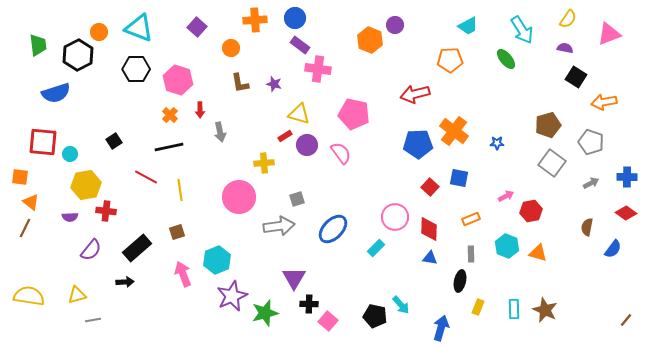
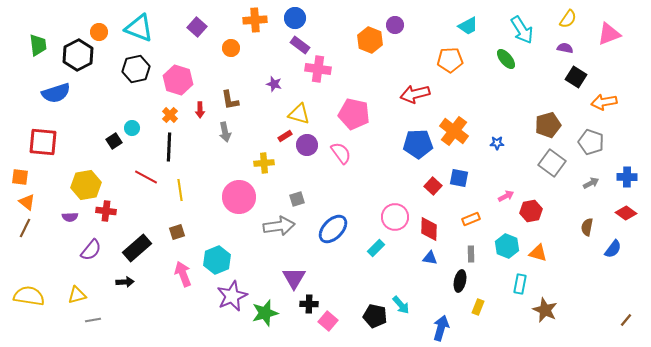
black hexagon at (136, 69): rotated 12 degrees counterclockwise
brown L-shape at (240, 83): moved 10 px left, 17 px down
gray arrow at (220, 132): moved 5 px right
black line at (169, 147): rotated 76 degrees counterclockwise
cyan circle at (70, 154): moved 62 px right, 26 px up
red square at (430, 187): moved 3 px right, 1 px up
orange triangle at (31, 202): moved 4 px left
cyan rectangle at (514, 309): moved 6 px right, 25 px up; rotated 12 degrees clockwise
